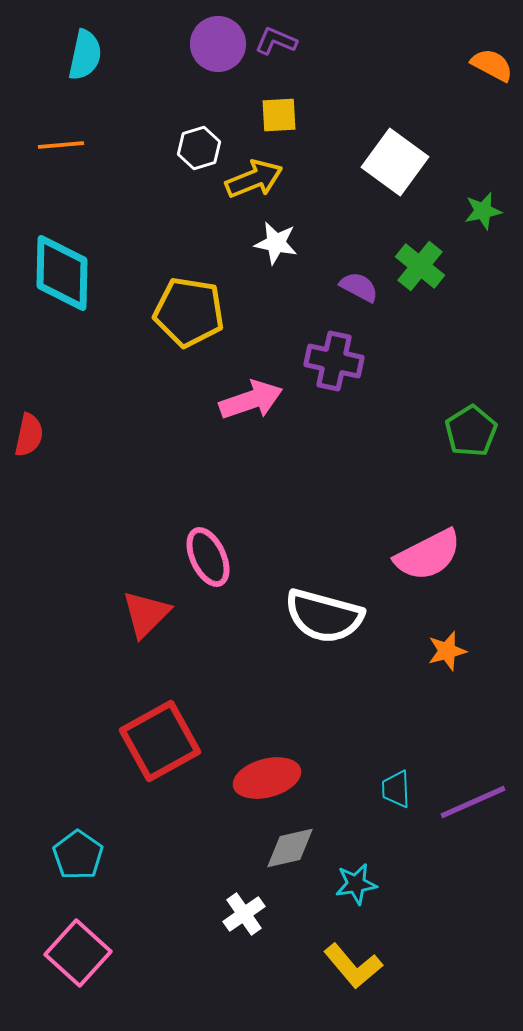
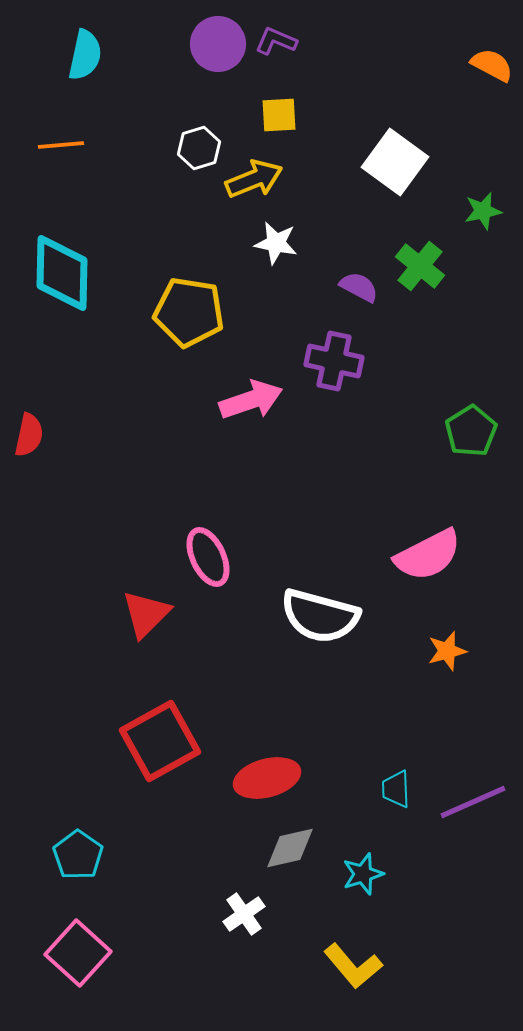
white semicircle: moved 4 px left
cyan star: moved 7 px right, 10 px up; rotated 9 degrees counterclockwise
